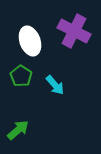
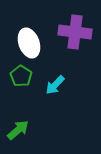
purple cross: moved 1 px right, 1 px down; rotated 20 degrees counterclockwise
white ellipse: moved 1 px left, 2 px down
cyan arrow: rotated 85 degrees clockwise
